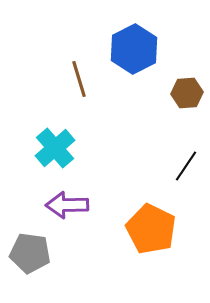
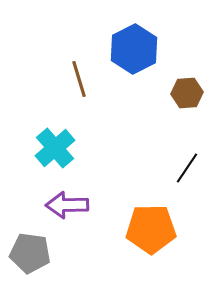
black line: moved 1 px right, 2 px down
orange pentagon: rotated 27 degrees counterclockwise
